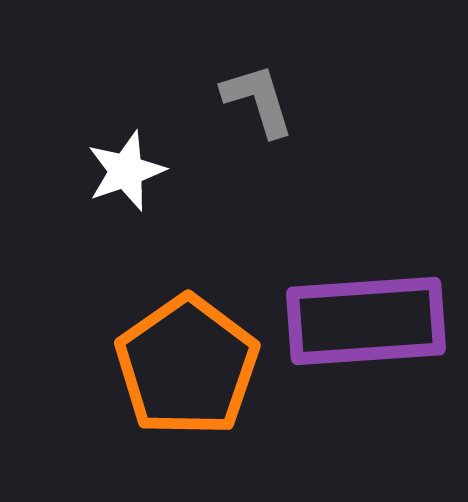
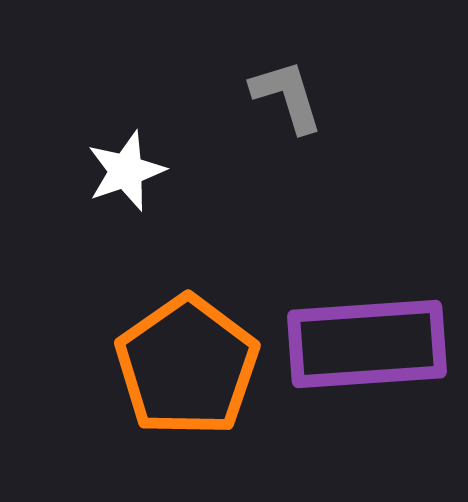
gray L-shape: moved 29 px right, 4 px up
purple rectangle: moved 1 px right, 23 px down
